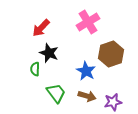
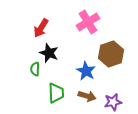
red arrow: rotated 12 degrees counterclockwise
green trapezoid: rotated 35 degrees clockwise
